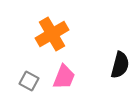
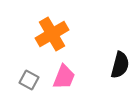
gray square: moved 1 px up
